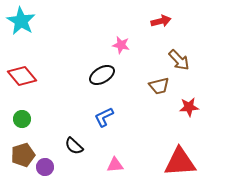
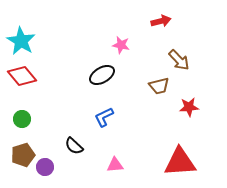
cyan star: moved 20 px down
